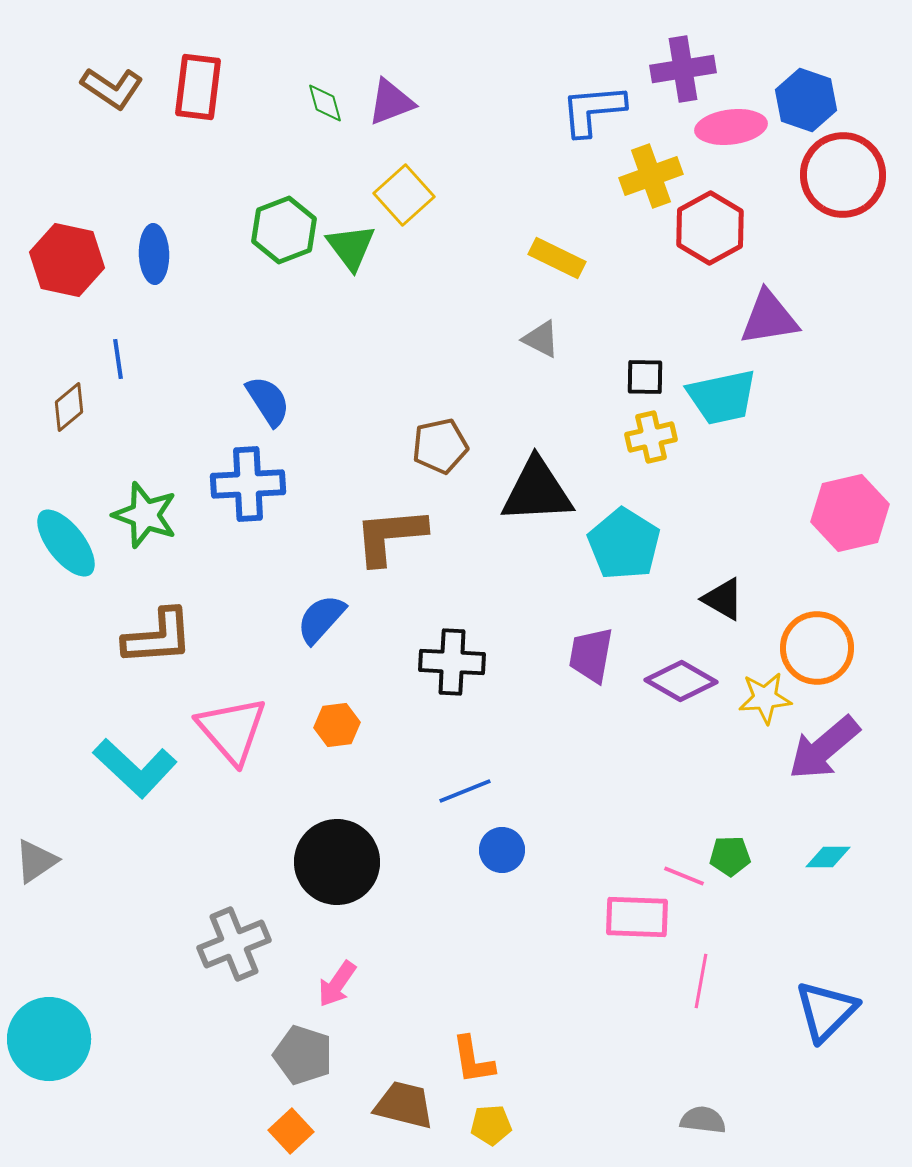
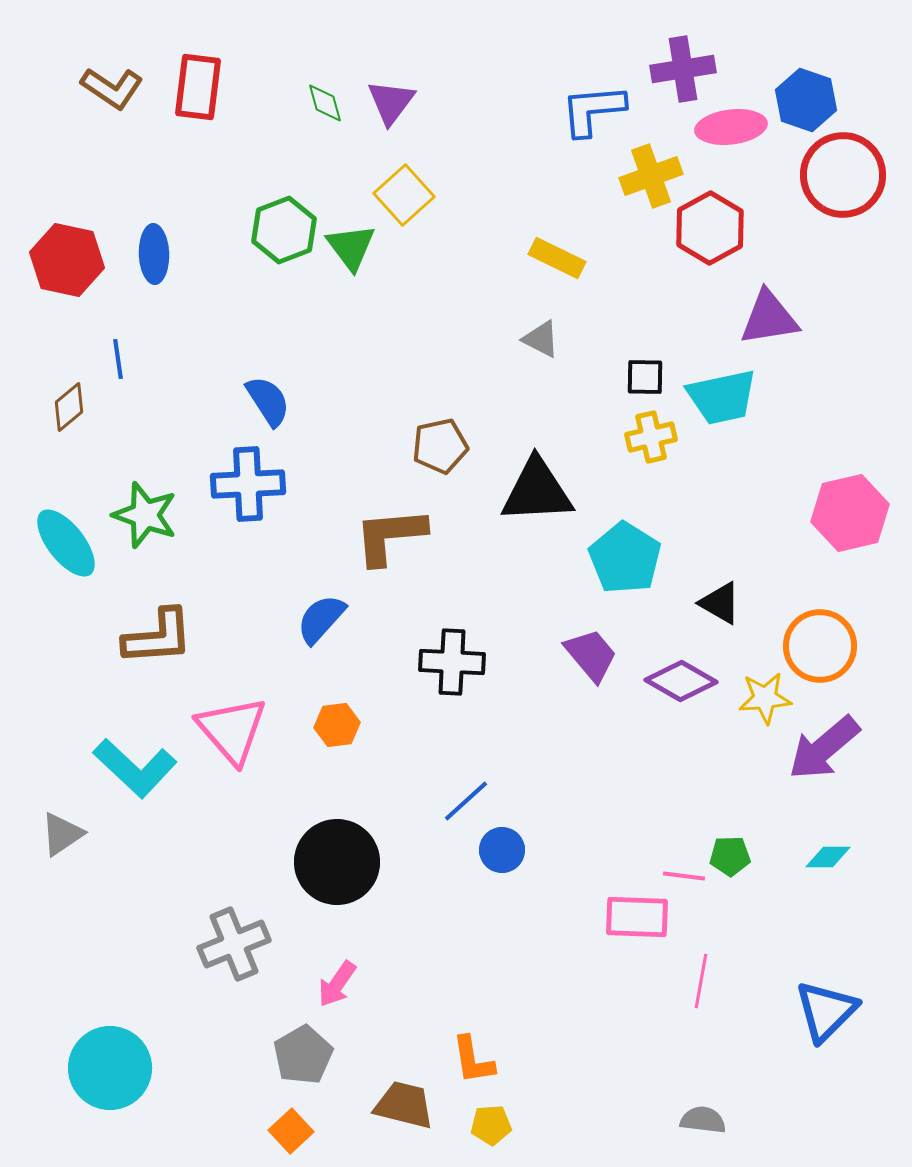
purple triangle at (391, 102): rotated 32 degrees counterclockwise
cyan pentagon at (624, 544): moved 1 px right, 14 px down
black triangle at (723, 599): moved 3 px left, 4 px down
orange circle at (817, 648): moved 3 px right, 2 px up
purple trapezoid at (591, 655): rotated 130 degrees clockwise
blue line at (465, 791): moved 1 px right, 10 px down; rotated 20 degrees counterclockwise
gray triangle at (36, 861): moved 26 px right, 27 px up
pink line at (684, 876): rotated 15 degrees counterclockwise
cyan circle at (49, 1039): moved 61 px right, 29 px down
gray pentagon at (303, 1055): rotated 24 degrees clockwise
